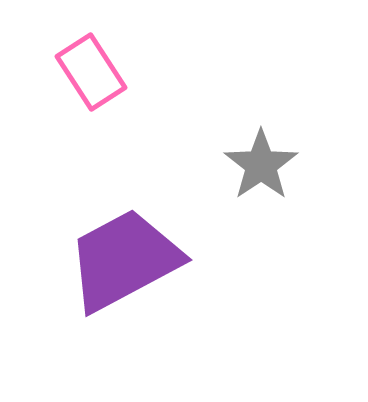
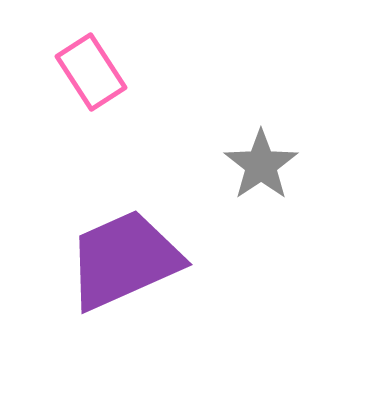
purple trapezoid: rotated 4 degrees clockwise
